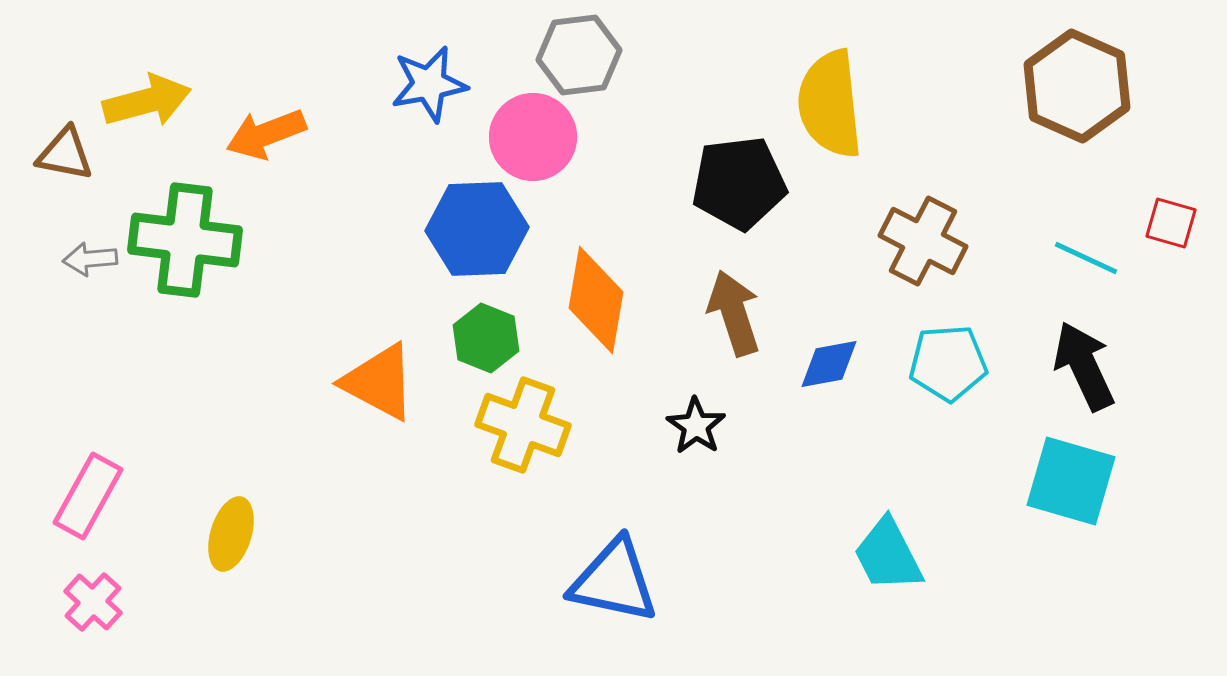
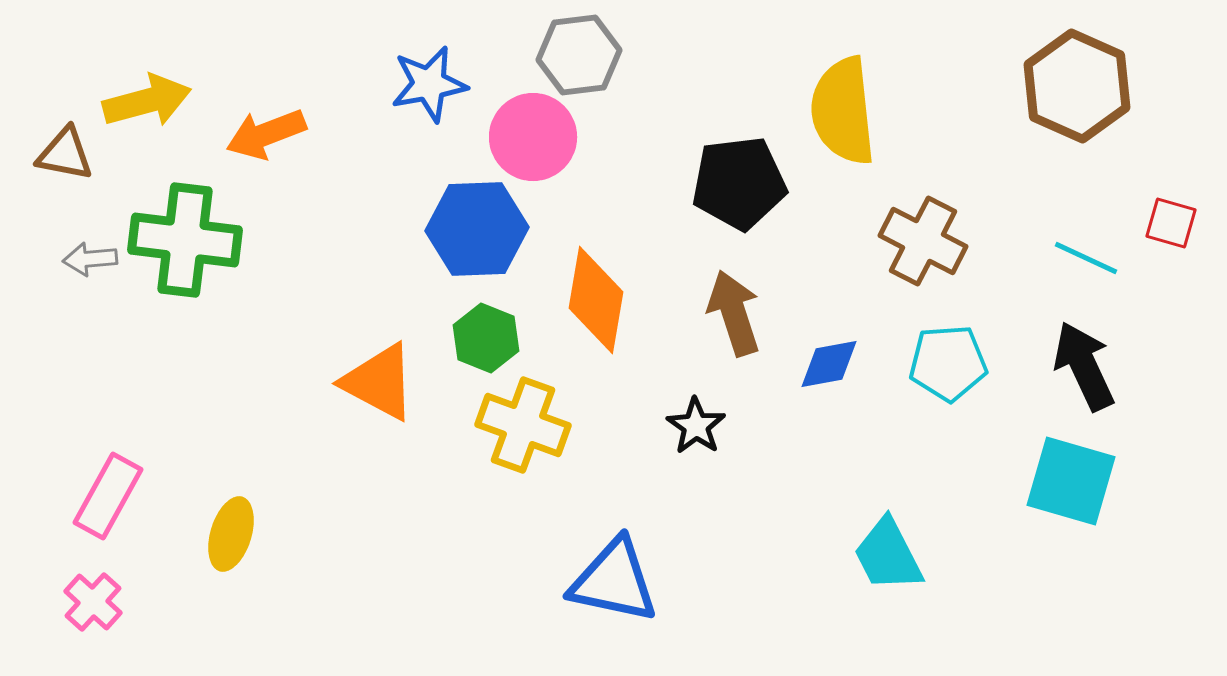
yellow semicircle: moved 13 px right, 7 px down
pink rectangle: moved 20 px right
